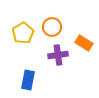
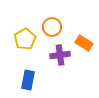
yellow pentagon: moved 2 px right, 6 px down
purple cross: moved 2 px right
